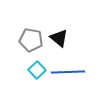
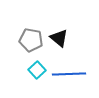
blue line: moved 1 px right, 2 px down
